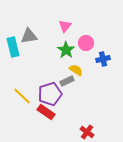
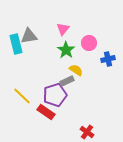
pink triangle: moved 2 px left, 3 px down
pink circle: moved 3 px right
cyan rectangle: moved 3 px right, 3 px up
blue cross: moved 5 px right
purple pentagon: moved 5 px right, 1 px down
